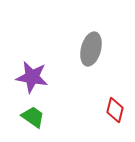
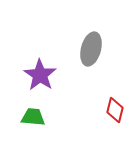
purple star: moved 8 px right, 2 px up; rotated 24 degrees clockwise
green trapezoid: rotated 30 degrees counterclockwise
